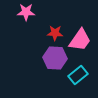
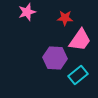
pink star: moved 1 px right; rotated 18 degrees counterclockwise
red star: moved 10 px right, 15 px up
